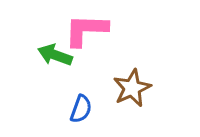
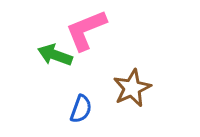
pink L-shape: rotated 24 degrees counterclockwise
